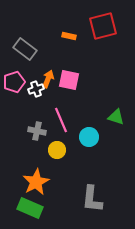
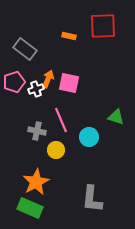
red square: rotated 12 degrees clockwise
pink square: moved 3 px down
yellow circle: moved 1 px left
